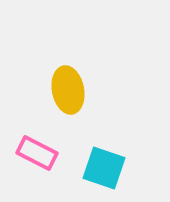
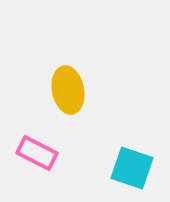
cyan square: moved 28 px right
